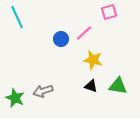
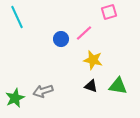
green star: rotated 24 degrees clockwise
